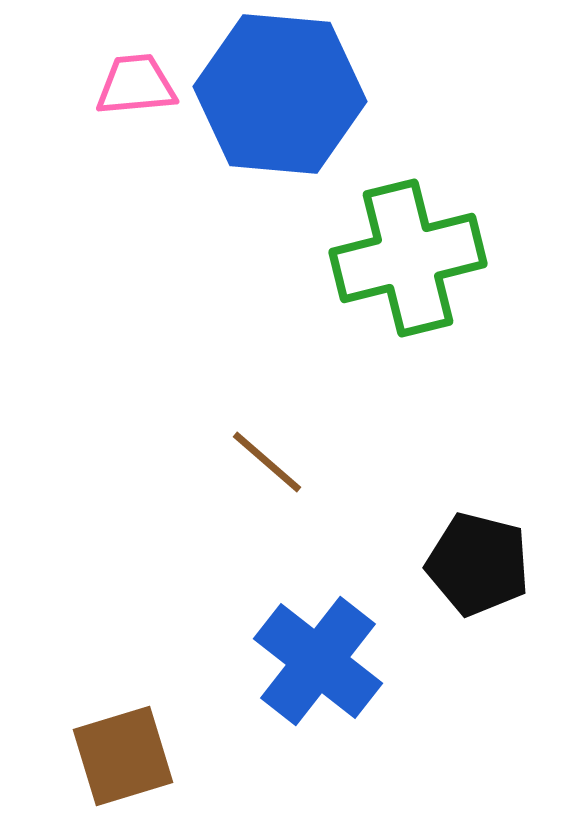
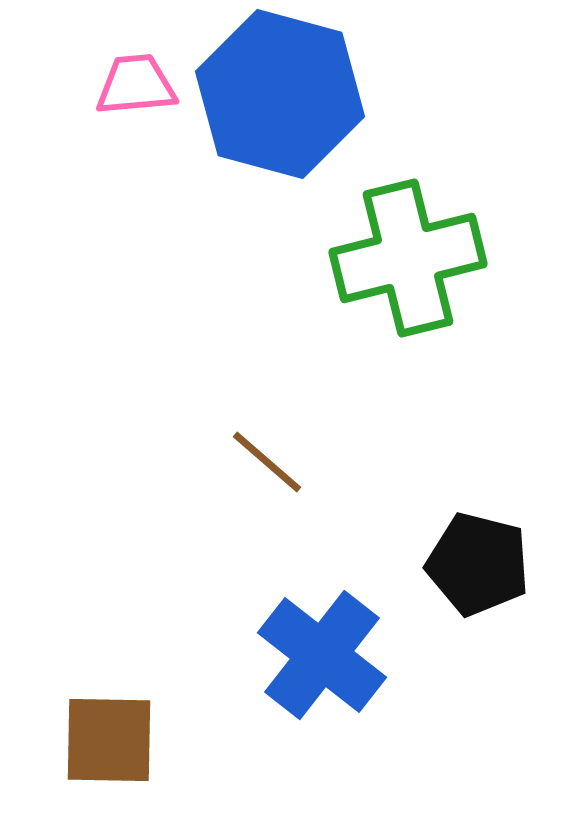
blue hexagon: rotated 10 degrees clockwise
blue cross: moved 4 px right, 6 px up
brown square: moved 14 px left, 16 px up; rotated 18 degrees clockwise
